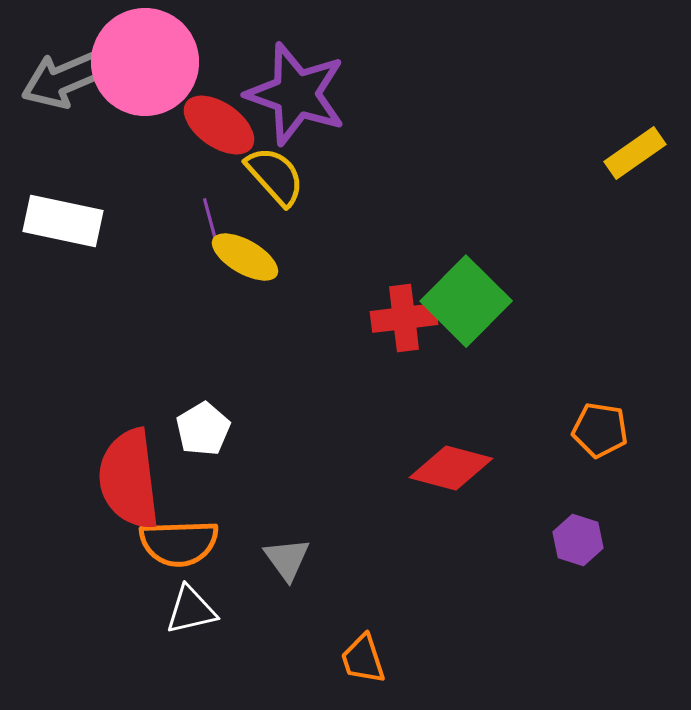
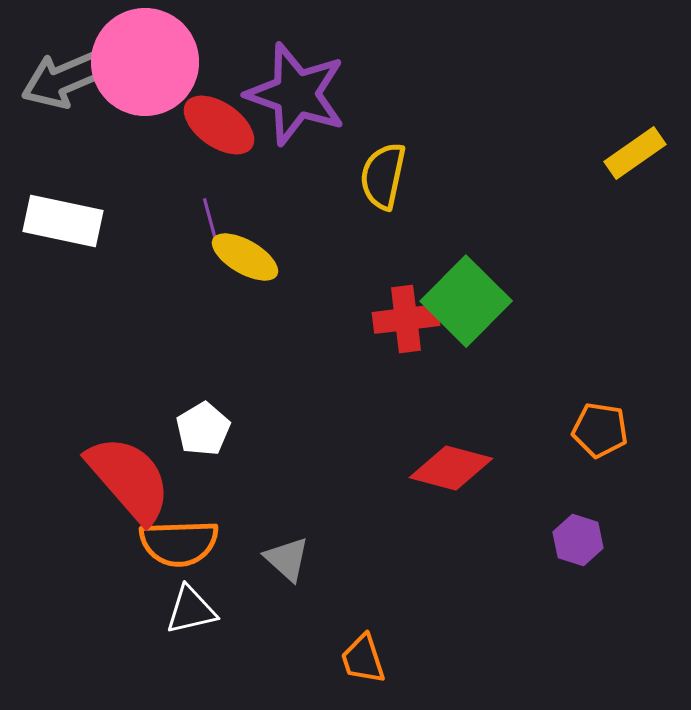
yellow semicircle: moved 108 px right; rotated 126 degrees counterclockwise
red cross: moved 2 px right, 1 px down
red semicircle: rotated 146 degrees clockwise
gray triangle: rotated 12 degrees counterclockwise
